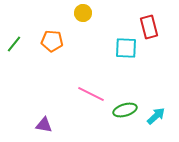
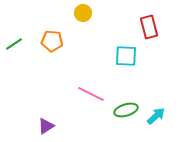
green line: rotated 18 degrees clockwise
cyan square: moved 8 px down
green ellipse: moved 1 px right
purple triangle: moved 2 px right, 1 px down; rotated 42 degrees counterclockwise
